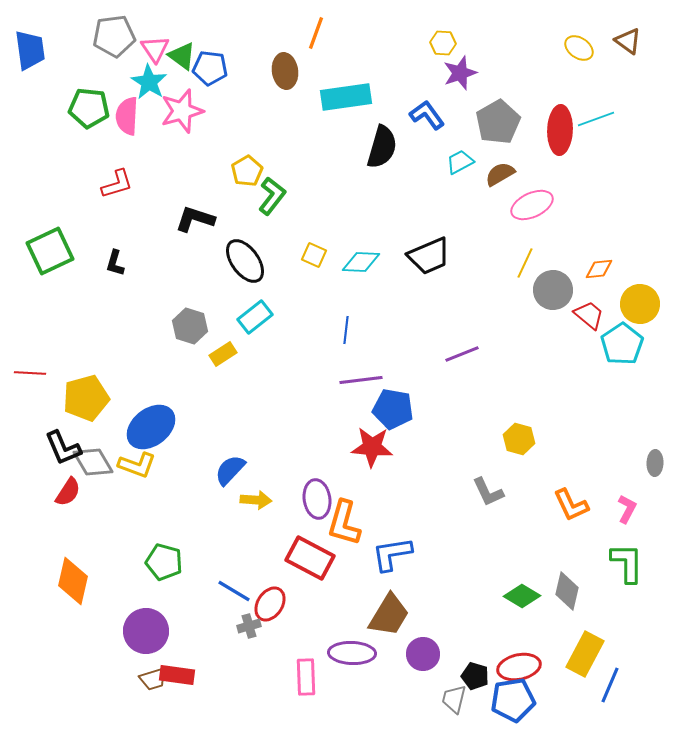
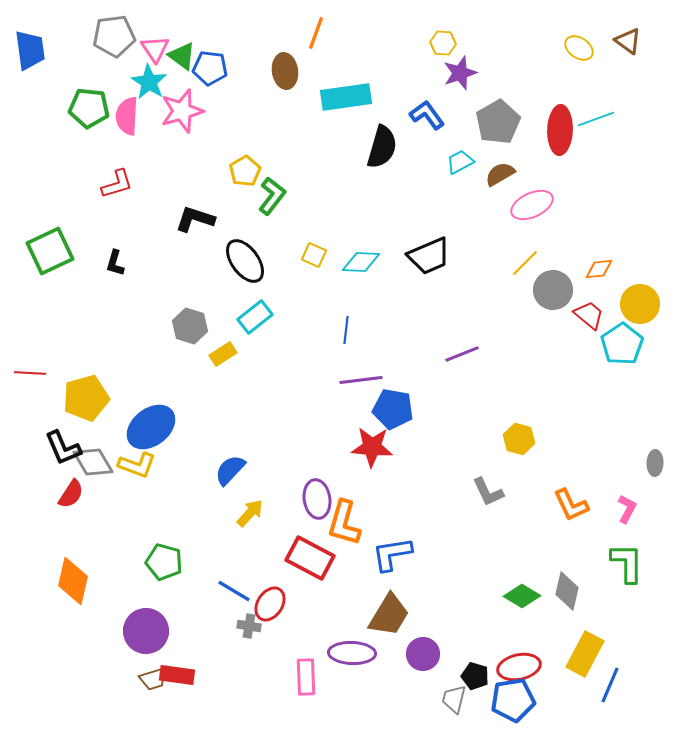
yellow pentagon at (247, 171): moved 2 px left
yellow line at (525, 263): rotated 20 degrees clockwise
red semicircle at (68, 492): moved 3 px right, 2 px down
yellow arrow at (256, 500): moved 6 px left, 13 px down; rotated 52 degrees counterclockwise
gray cross at (249, 626): rotated 25 degrees clockwise
